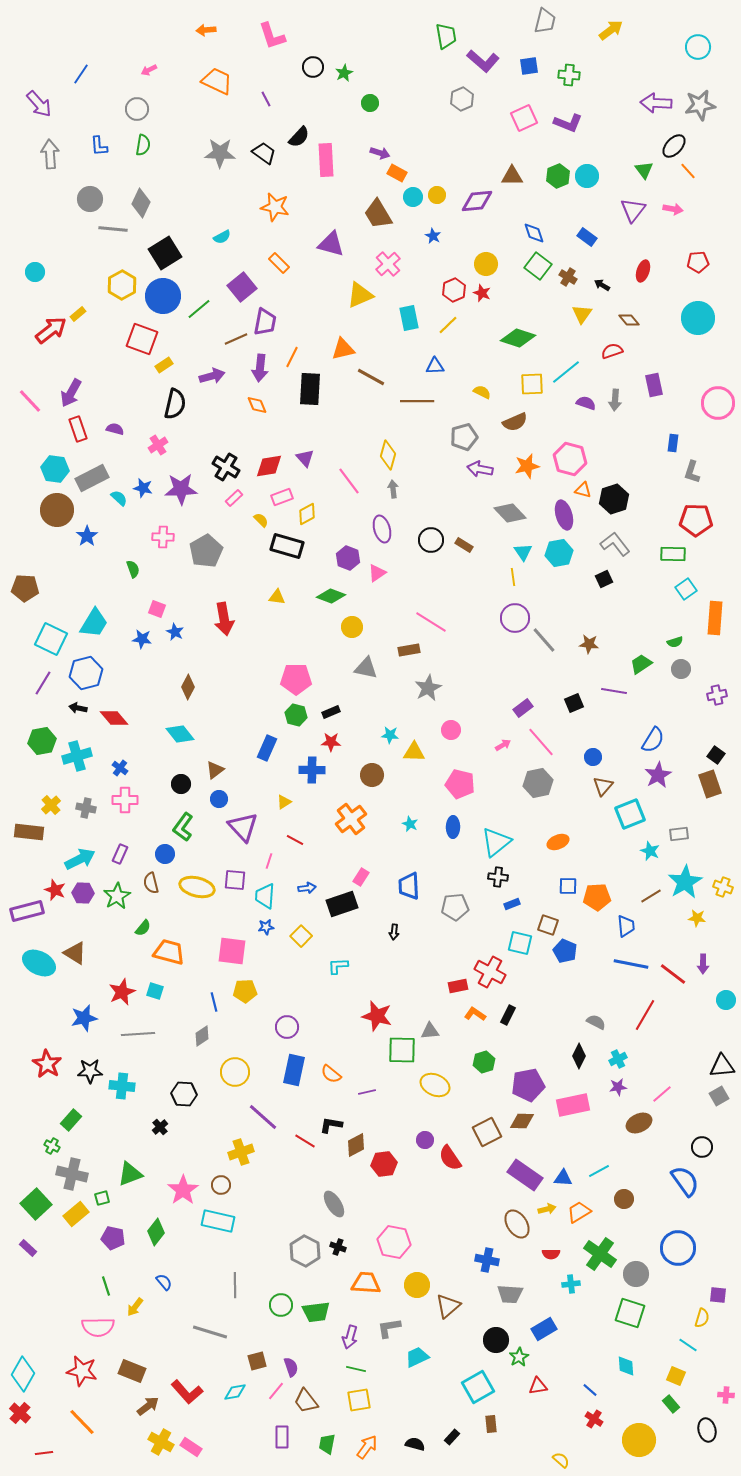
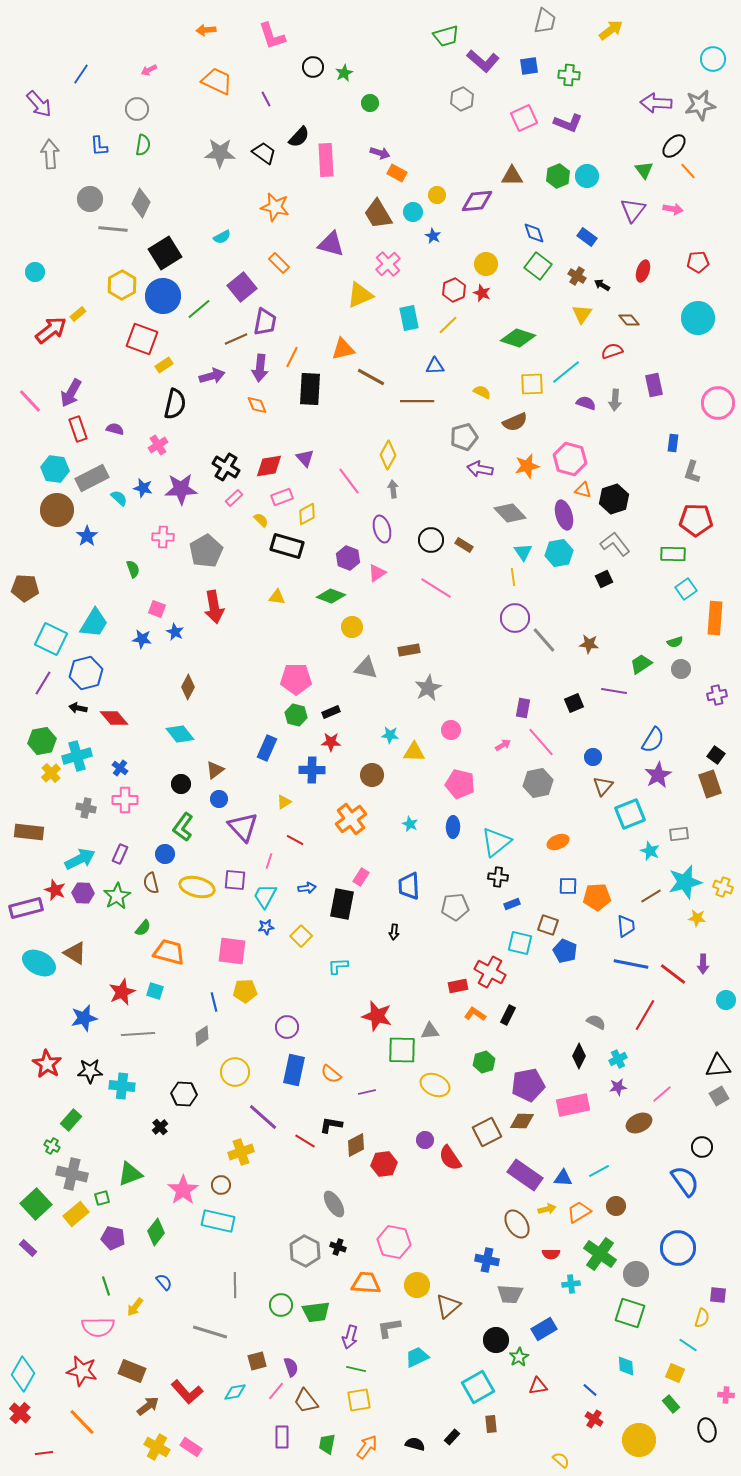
green trapezoid at (446, 36): rotated 84 degrees clockwise
cyan circle at (698, 47): moved 15 px right, 12 px down
cyan circle at (413, 197): moved 15 px down
brown cross at (568, 277): moved 9 px right, 1 px up
yellow diamond at (388, 455): rotated 12 degrees clockwise
red arrow at (224, 619): moved 10 px left, 12 px up
pink line at (431, 622): moved 5 px right, 34 px up
purple rectangle at (523, 708): rotated 42 degrees counterclockwise
yellow cross at (51, 805): moved 32 px up
cyan star at (685, 882): rotated 16 degrees clockwise
cyan trapezoid at (265, 896): rotated 24 degrees clockwise
black rectangle at (342, 904): rotated 60 degrees counterclockwise
purple rectangle at (27, 911): moved 1 px left, 3 px up
black triangle at (722, 1066): moved 4 px left
brown circle at (624, 1199): moved 8 px left, 7 px down
yellow square at (676, 1376): moved 1 px left, 3 px up
yellow cross at (161, 1442): moved 4 px left, 5 px down
